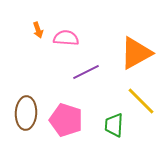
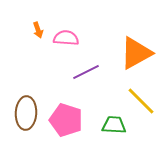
green trapezoid: rotated 90 degrees clockwise
